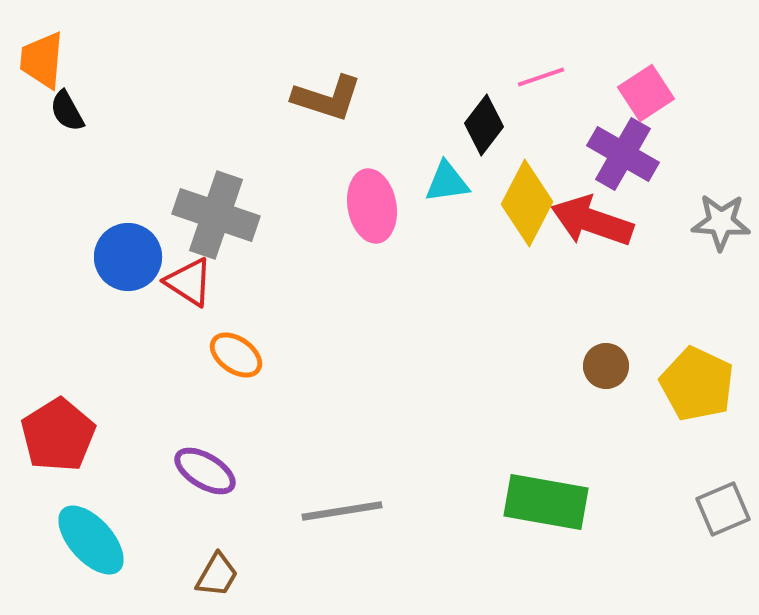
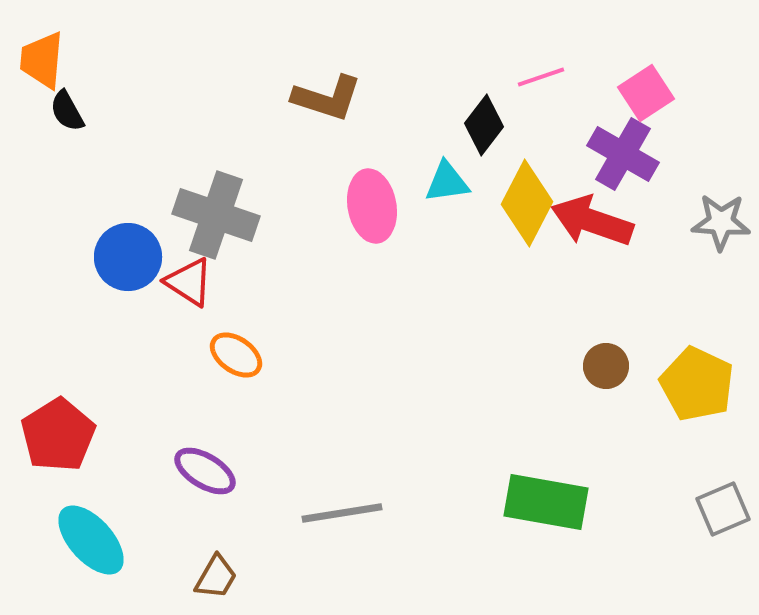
gray line: moved 2 px down
brown trapezoid: moved 1 px left, 2 px down
